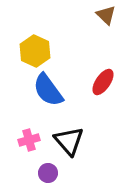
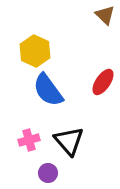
brown triangle: moved 1 px left
